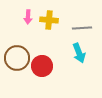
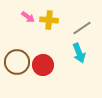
pink arrow: rotated 56 degrees counterclockwise
gray line: rotated 30 degrees counterclockwise
brown circle: moved 4 px down
red circle: moved 1 px right, 1 px up
